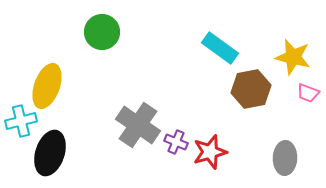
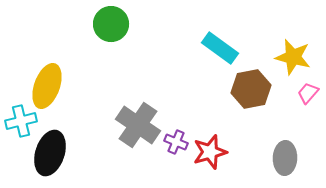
green circle: moved 9 px right, 8 px up
pink trapezoid: rotated 110 degrees clockwise
